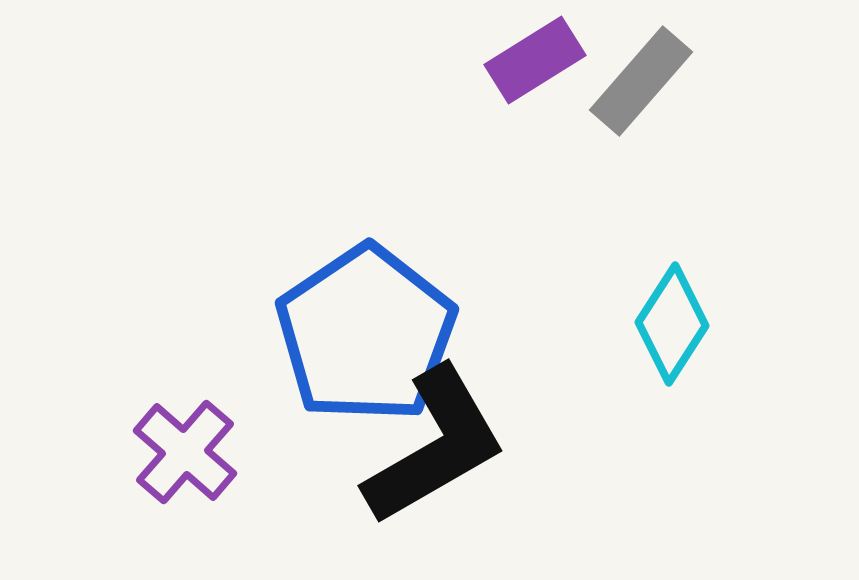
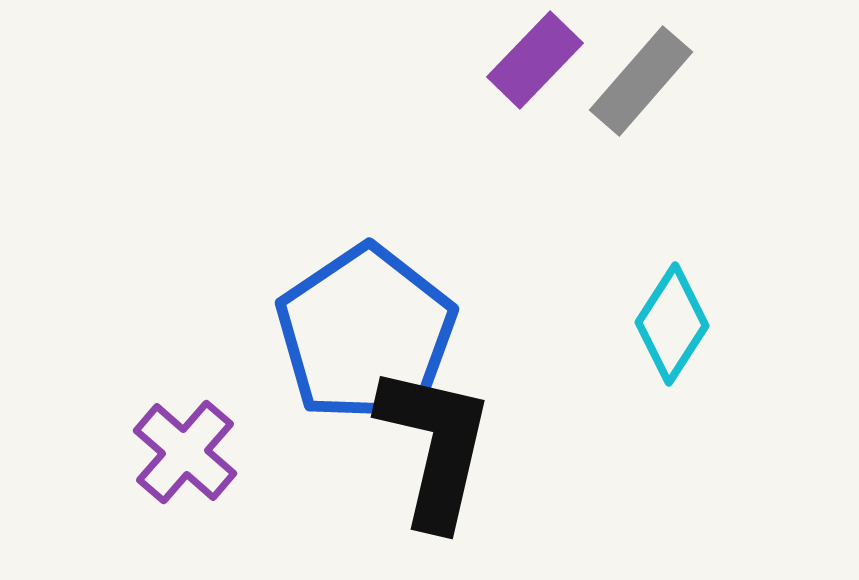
purple rectangle: rotated 14 degrees counterclockwise
black L-shape: rotated 47 degrees counterclockwise
